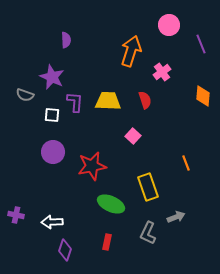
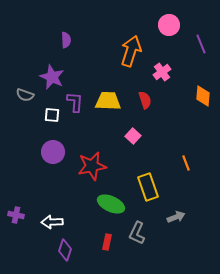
gray L-shape: moved 11 px left
